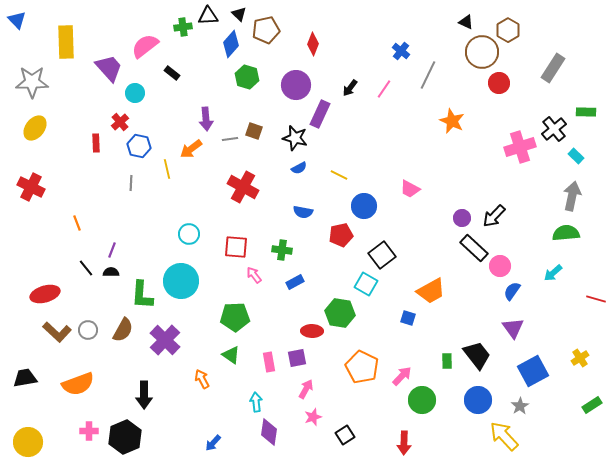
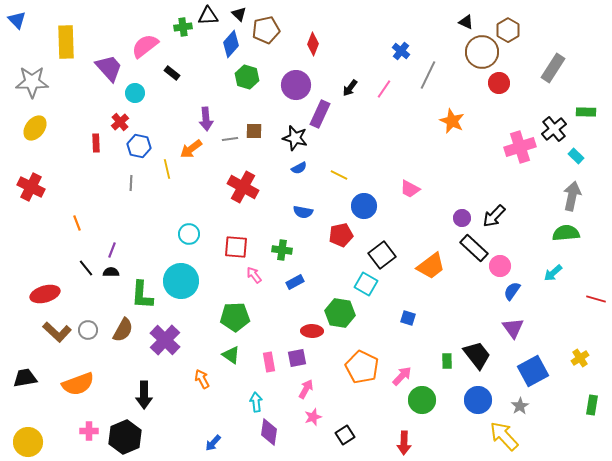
brown square at (254, 131): rotated 18 degrees counterclockwise
orange trapezoid at (431, 291): moved 25 px up; rotated 8 degrees counterclockwise
green rectangle at (592, 405): rotated 48 degrees counterclockwise
